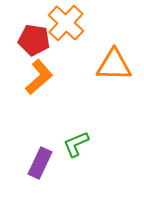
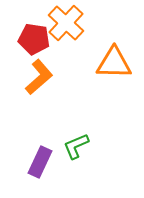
red pentagon: moved 1 px up
orange triangle: moved 2 px up
green L-shape: moved 2 px down
purple rectangle: moved 1 px up
